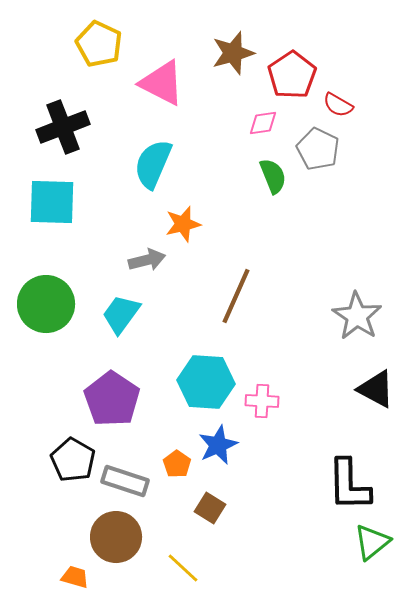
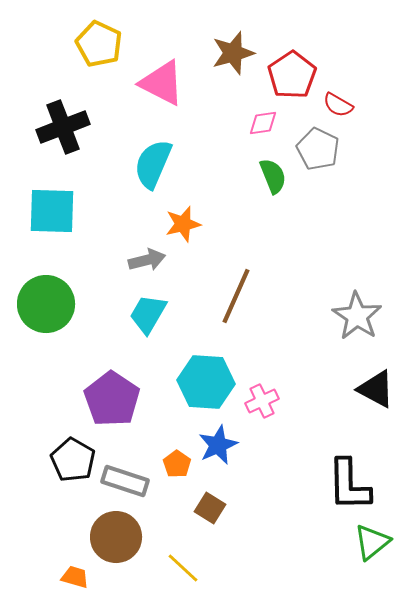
cyan square: moved 9 px down
cyan trapezoid: moved 27 px right; rotated 6 degrees counterclockwise
pink cross: rotated 28 degrees counterclockwise
